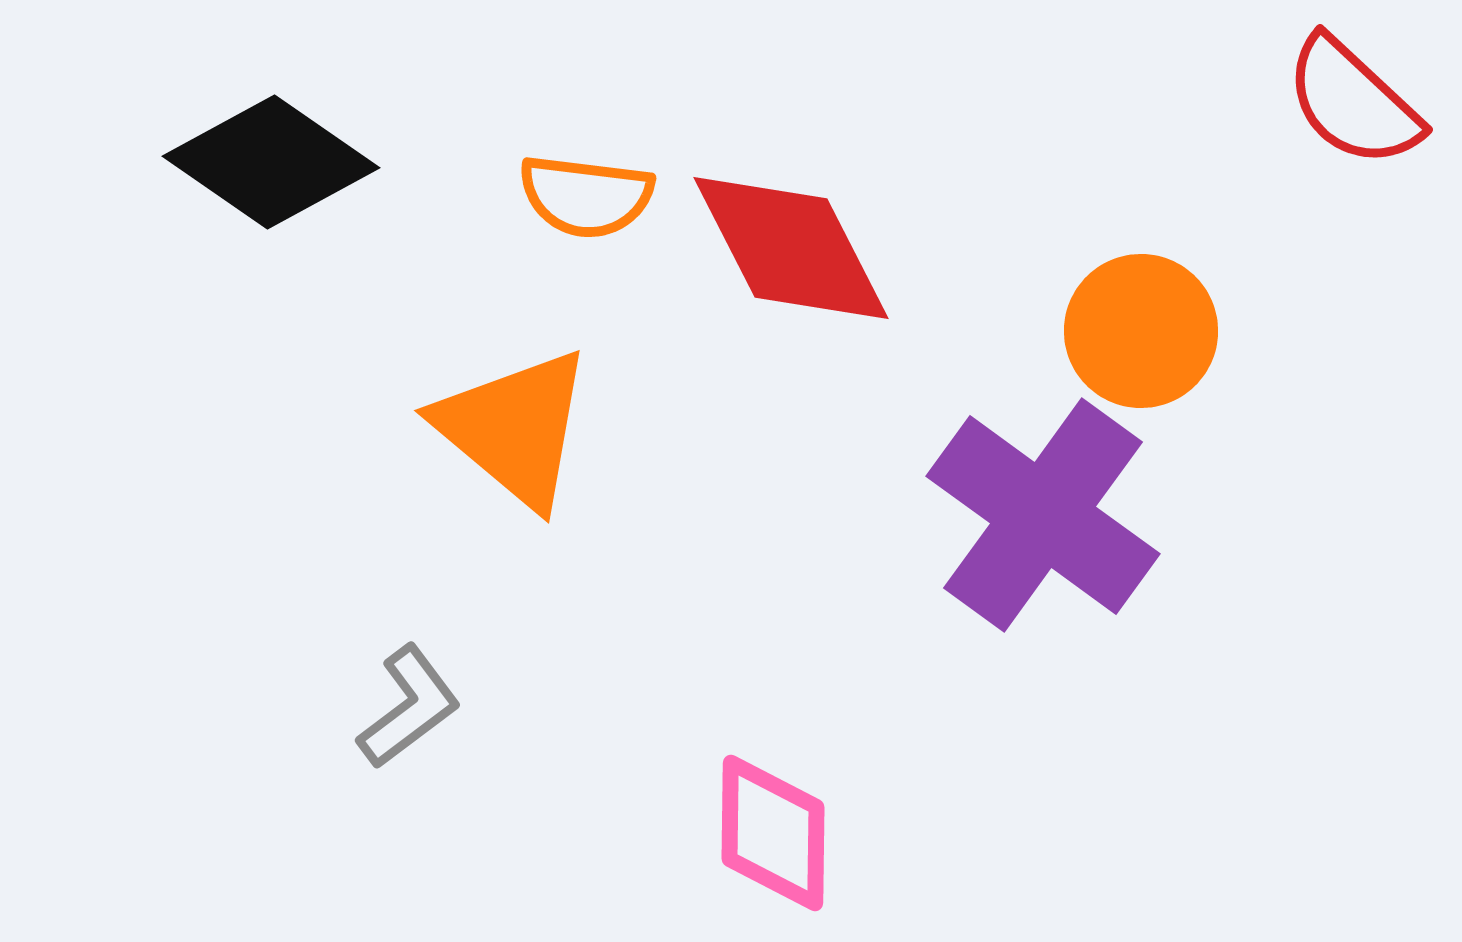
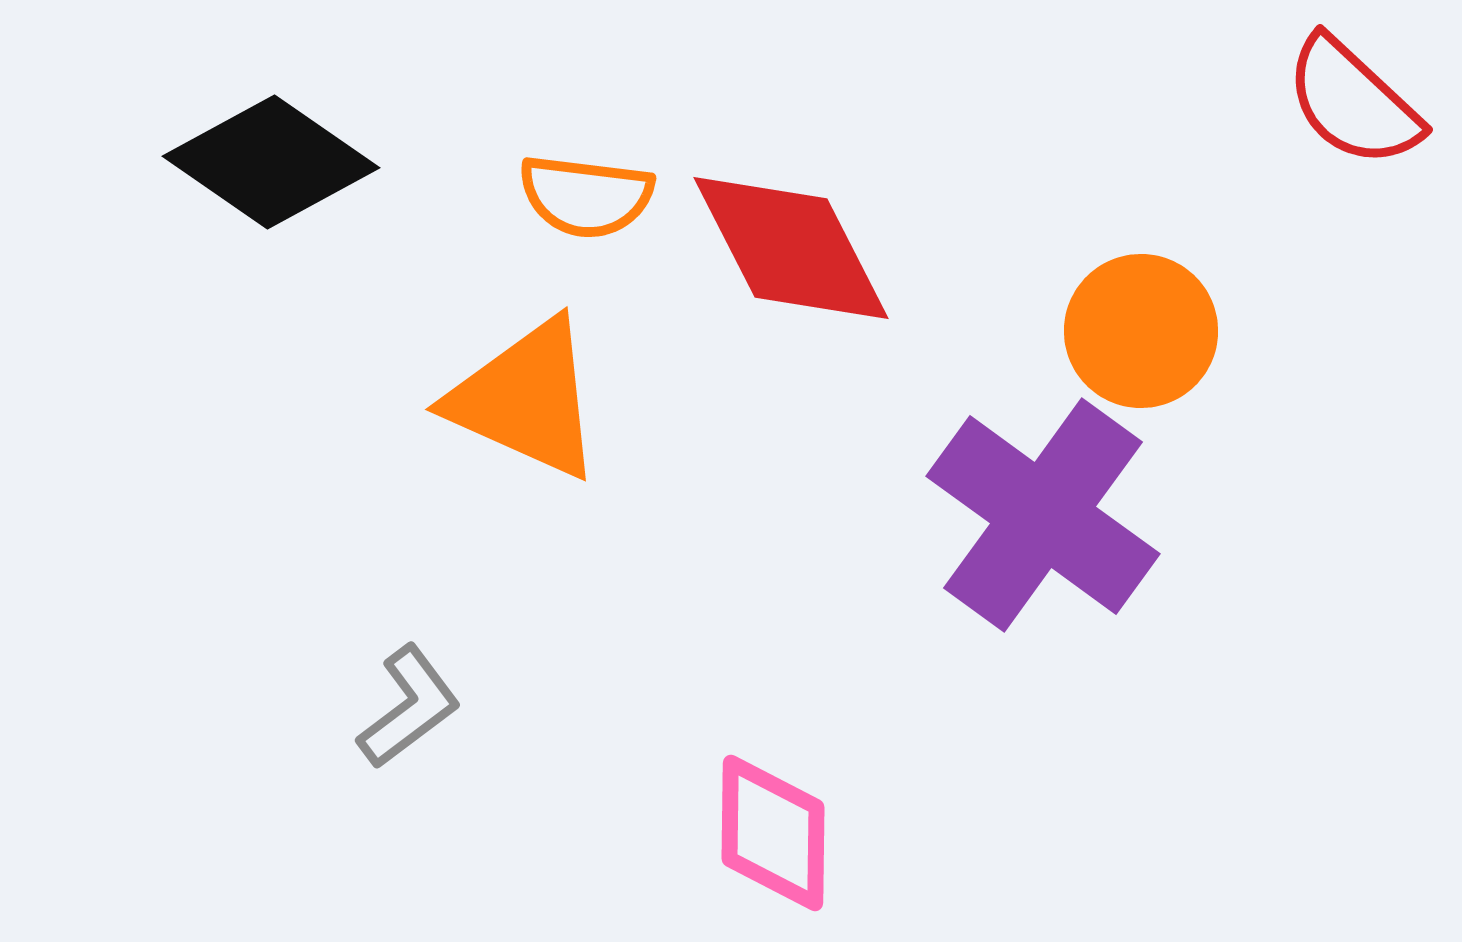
orange triangle: moved 12 px right, 29 px up; rotated 16 degrees counterclockwise
